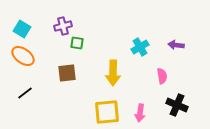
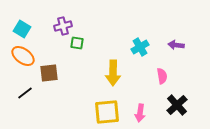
brown square: moved 18 px left
black cross: rotated 25 degrees clockwise
